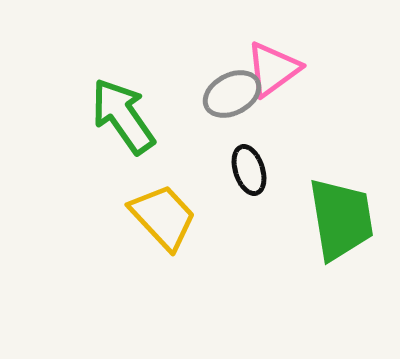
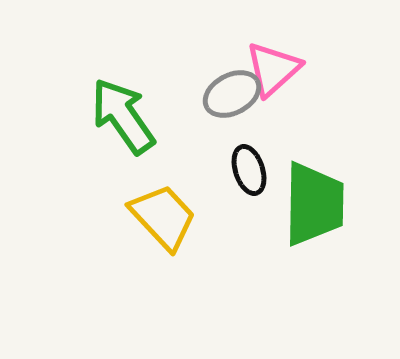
pink triangle: rotated 6 degrees counterclockwise
green trapezoid: moved 27 px left, 15 px up; rotated 10 degrees clockwise
